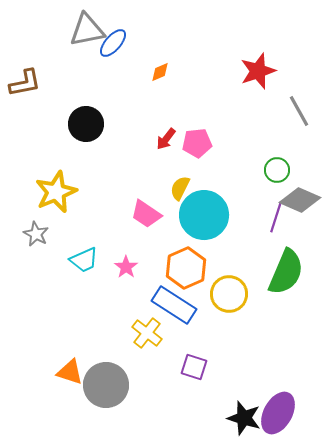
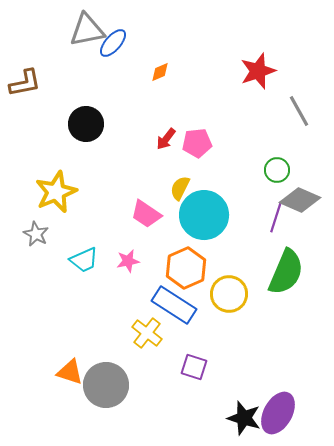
pink star: moved 2 px right, 6 px up; rotated 25 degrees clockwise
